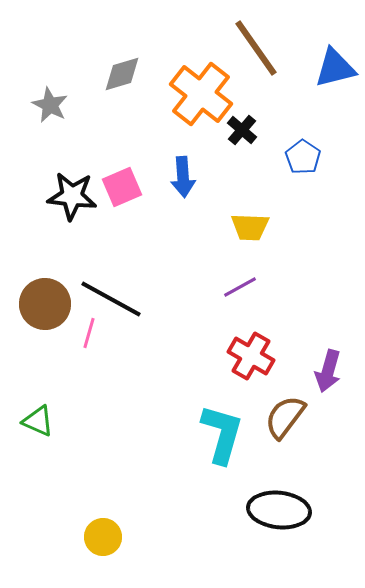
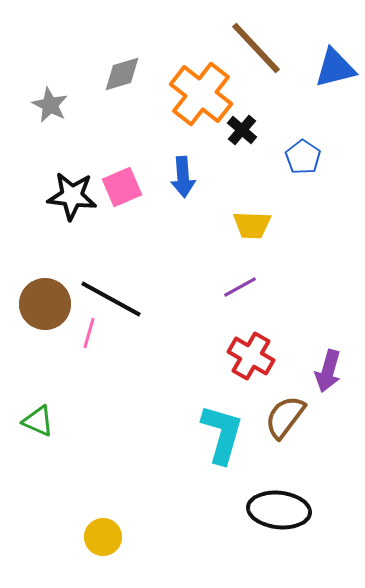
brown line: rotated 8 degrees counterclockwise
yellow trapezoid: moved 2 px right, 2 px up
